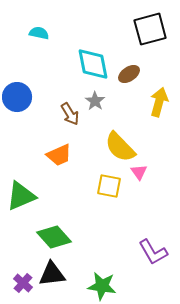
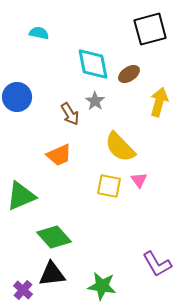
pink triangle: moved 8 px down
purple L-shape: moved 4 px right, 12 px down
purple cross: moved 7 px down
